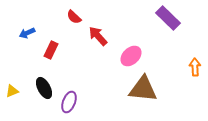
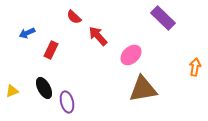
purple rectangle: moved 5 px left
pink ellipse: moved 1 px up
orange arrow: rotated 12 degrees clockwise
brown triangle: rotated 16 degrees counterclockwise
purple ellipse: moved 2 px left; rotated 35 degrees counterclockwise
